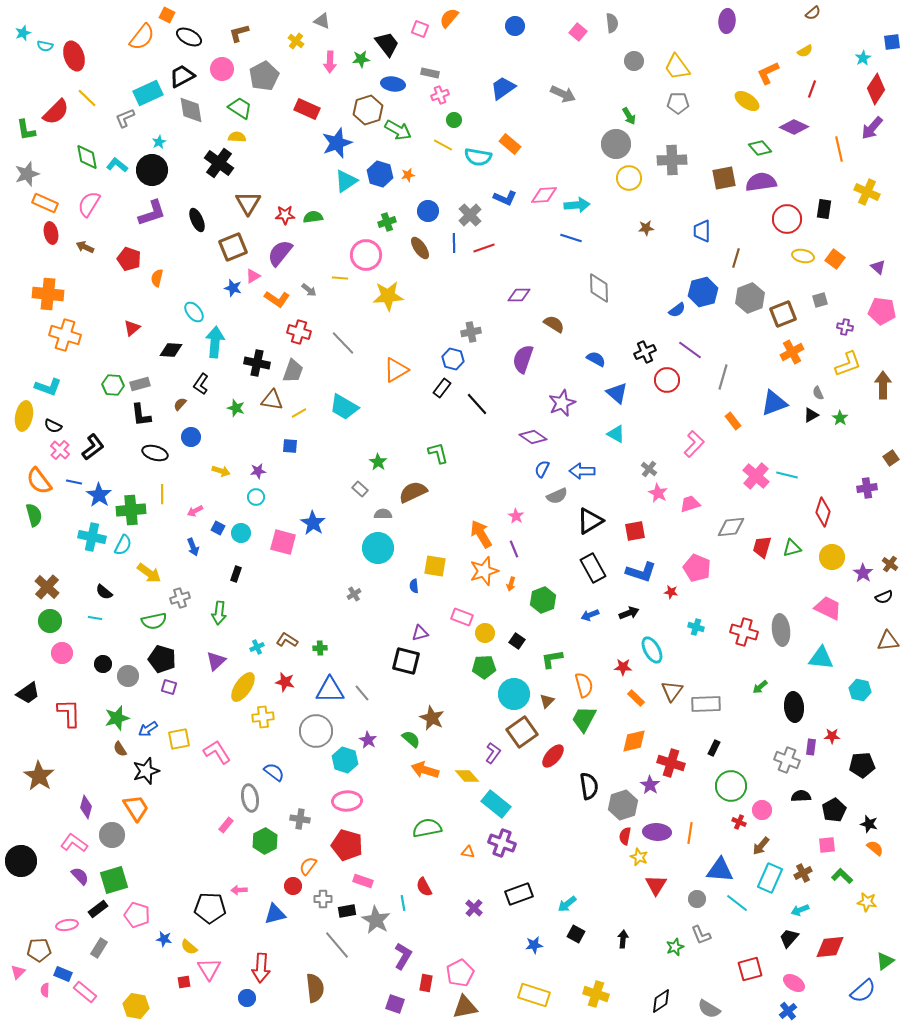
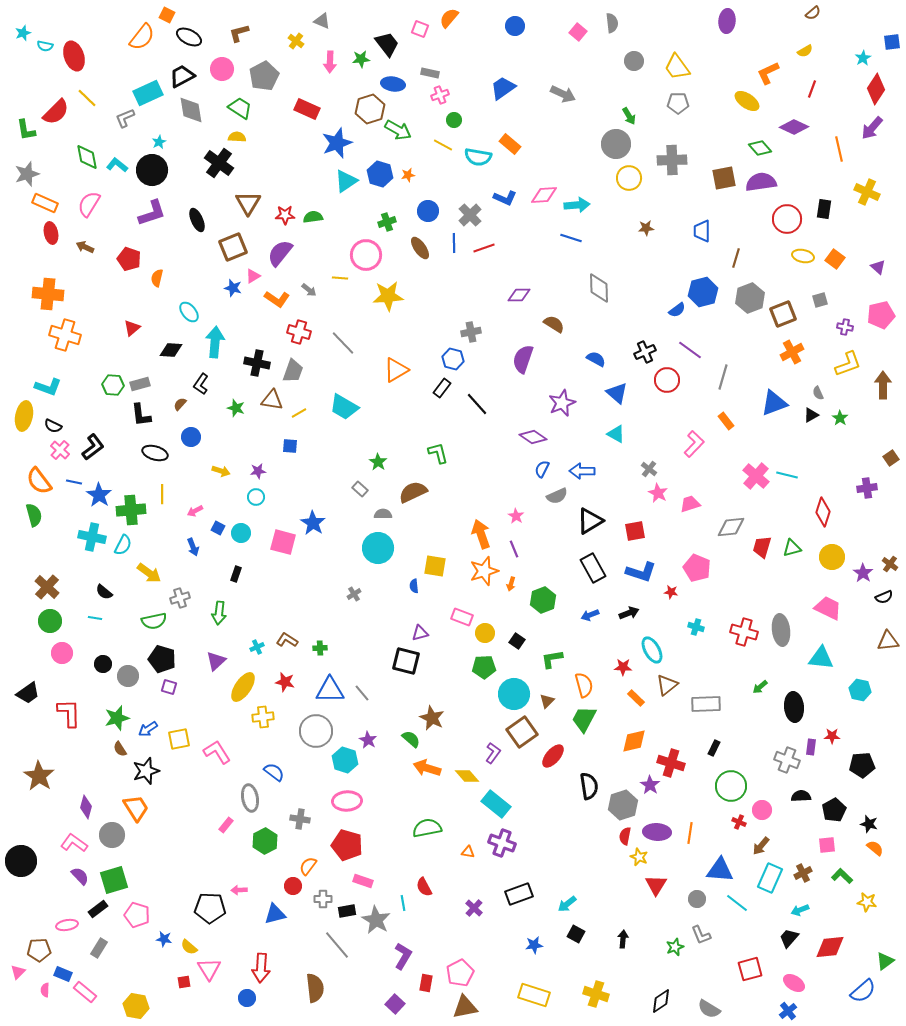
brown hexagon at (368, 110): moved 2 px right, 1 px up
pink pentagon at (882, 311): moved 1 px left, 4 px down; rotated 20 degrees counterclockwise
cyan ellipse at (194, 312): moved 5 px left
orange rectangle at (733, 421): moved 7 px left
orange arrow at (481, 534): rotated 12 degrees clockwise
brown triangle at (672, 691): moved 5 px left, 6 px up; rotated 15 degrees clockwise
orange arrow at (425, 770): moved 2 px right, 2 px up
purple square at (395, 1004): rotated 24 degrees clockwise
